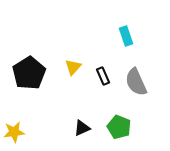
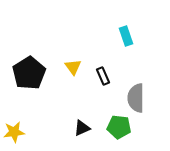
yellow triangle: rotated 18 degrees counterclockwise
gray semicircle: moved 16 px down; rotated 24 degrees clockwise
green pentagon: rotated 15 degrees counterclockwise
